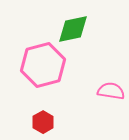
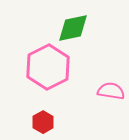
green diamond: moved 1 px up
pink hexagon: moved 5 px right, 2 px down; rotated 12 degrees counterclockwise
